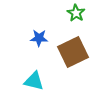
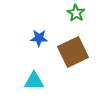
cyan triangle: rotated 15 degrees counterclockwise
